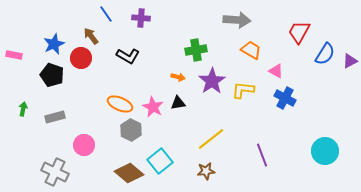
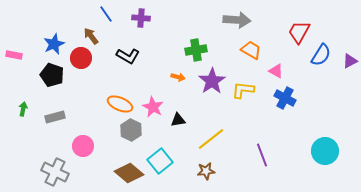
blue semicircle: moved 4 px left, 1 px down
black triangle: moved 17 px down
pink circle: moved 1 px left, 1 px down
